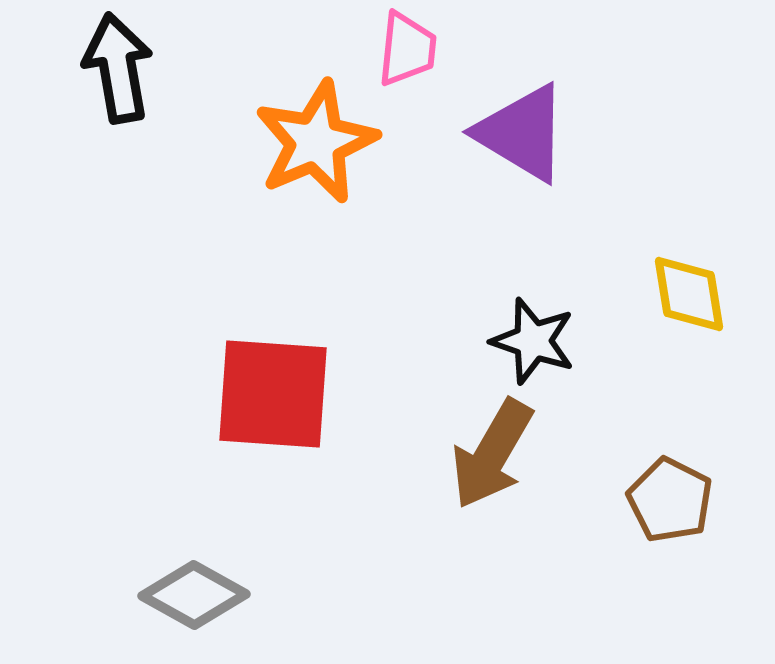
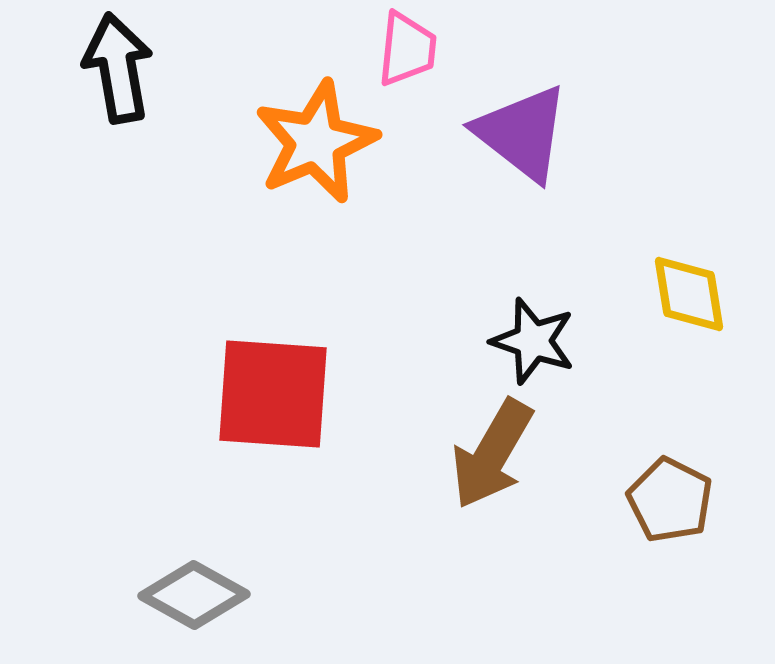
purple triangle: rotated 7 degrees clockwise
